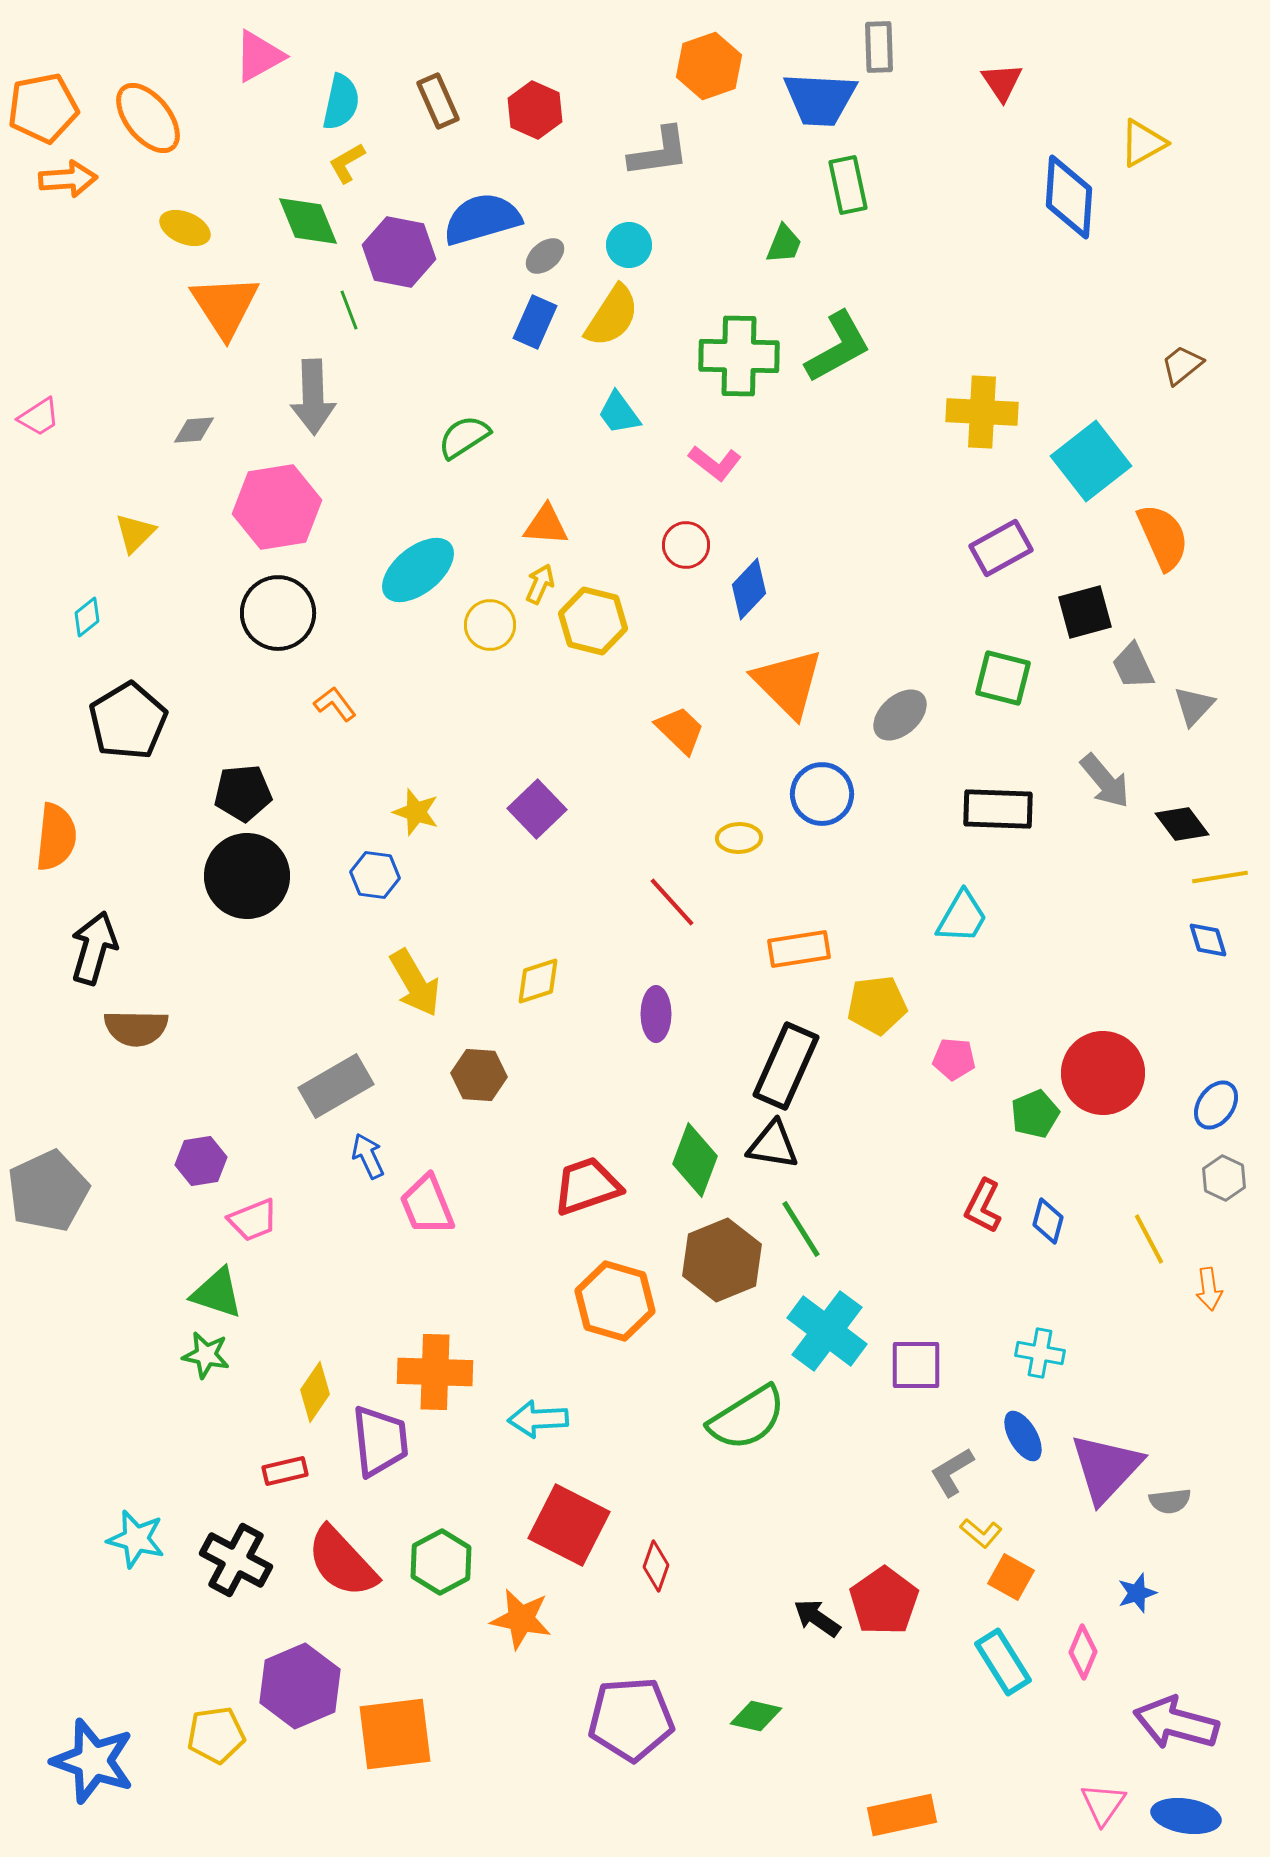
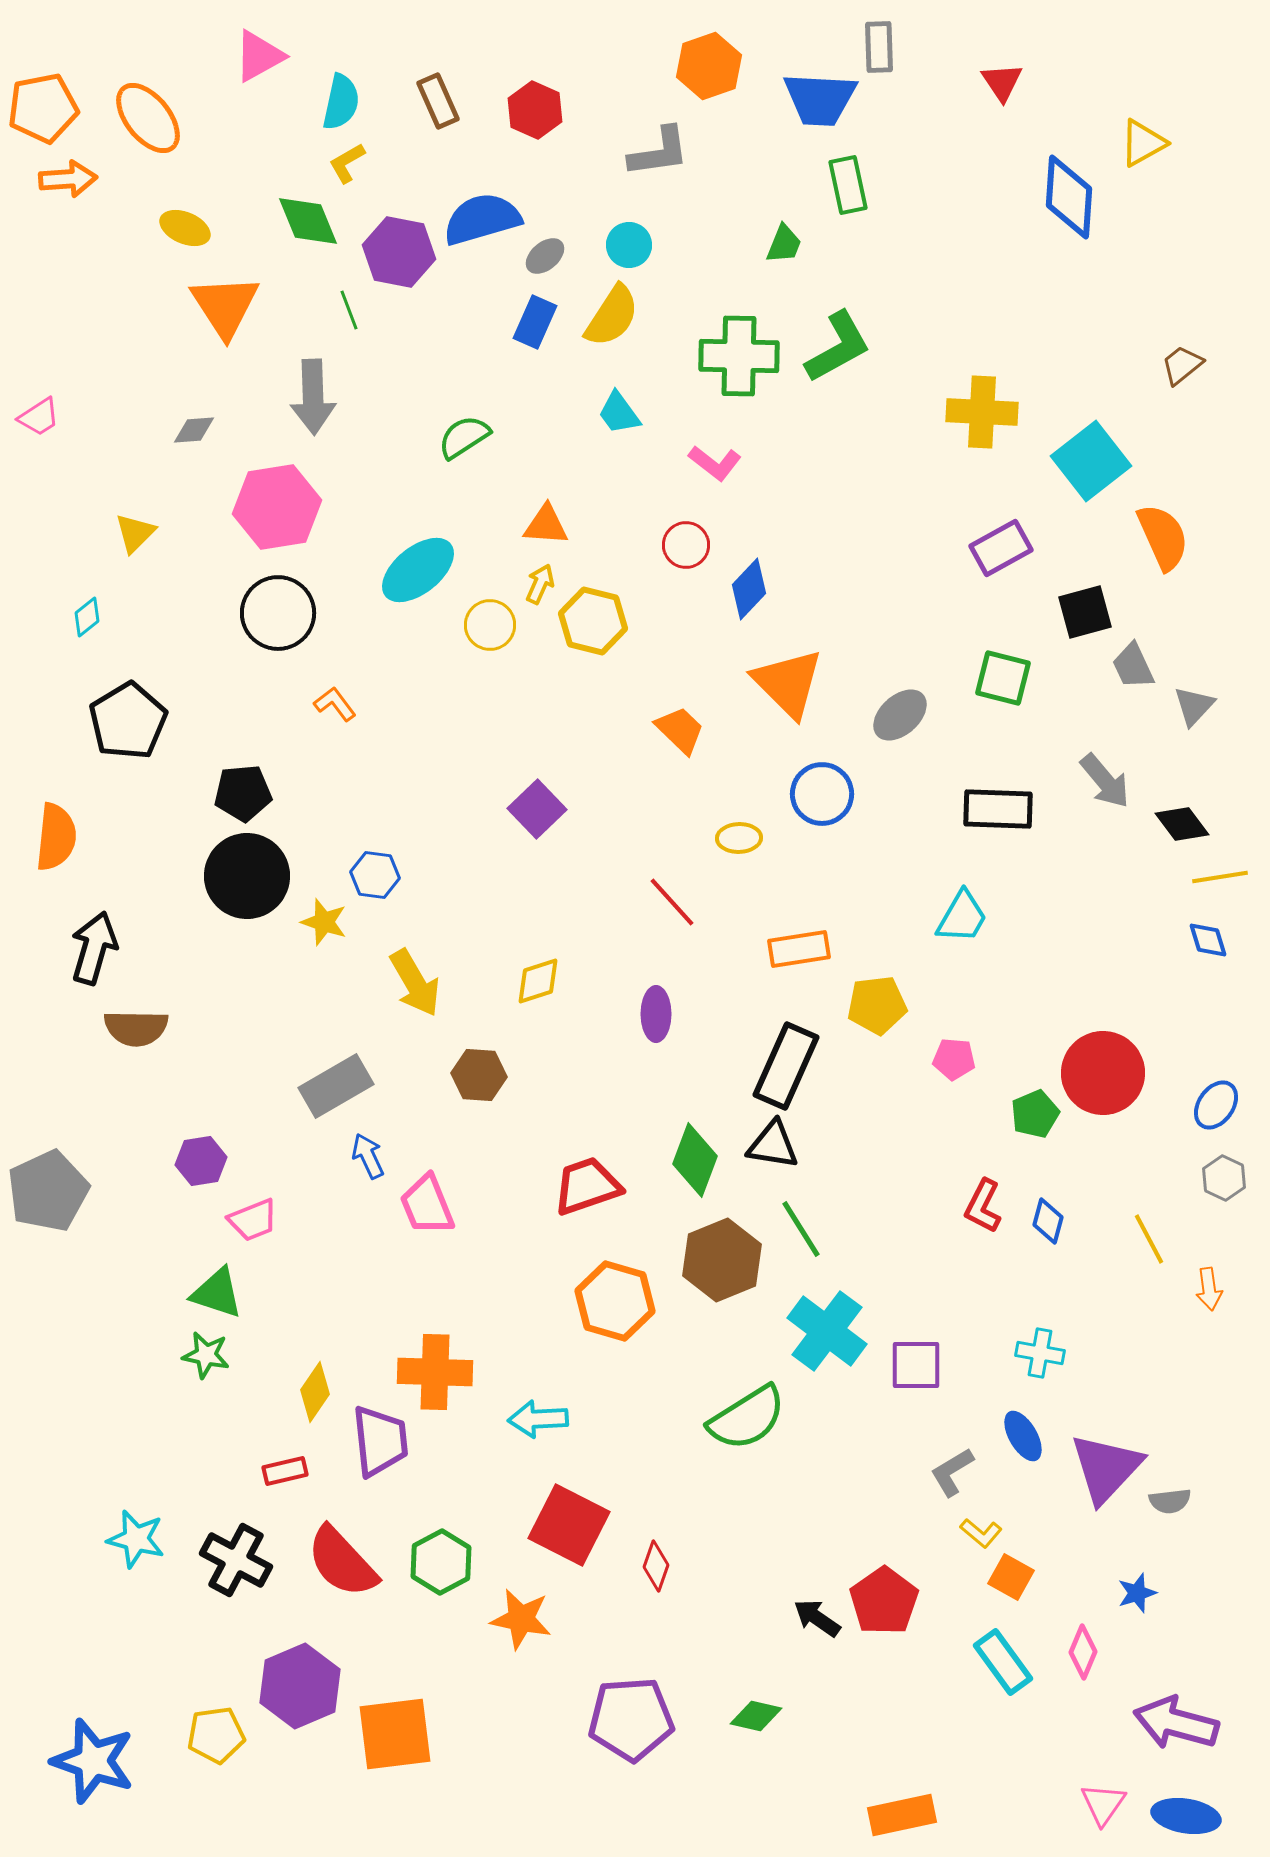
yellow star at (416, 812): moved 92 px left, 110 px down
cyan rectangle at (1003, 1662): rotated 4 degrees counterclockwise
